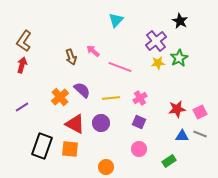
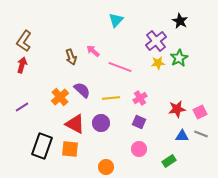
gray line: moved 1 px right
